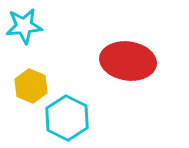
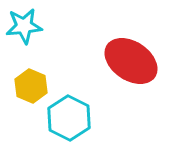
red ellipse: moved 3 px right; rotated 26 degrees clockwise
cyan hexagon: moved 2 px right
